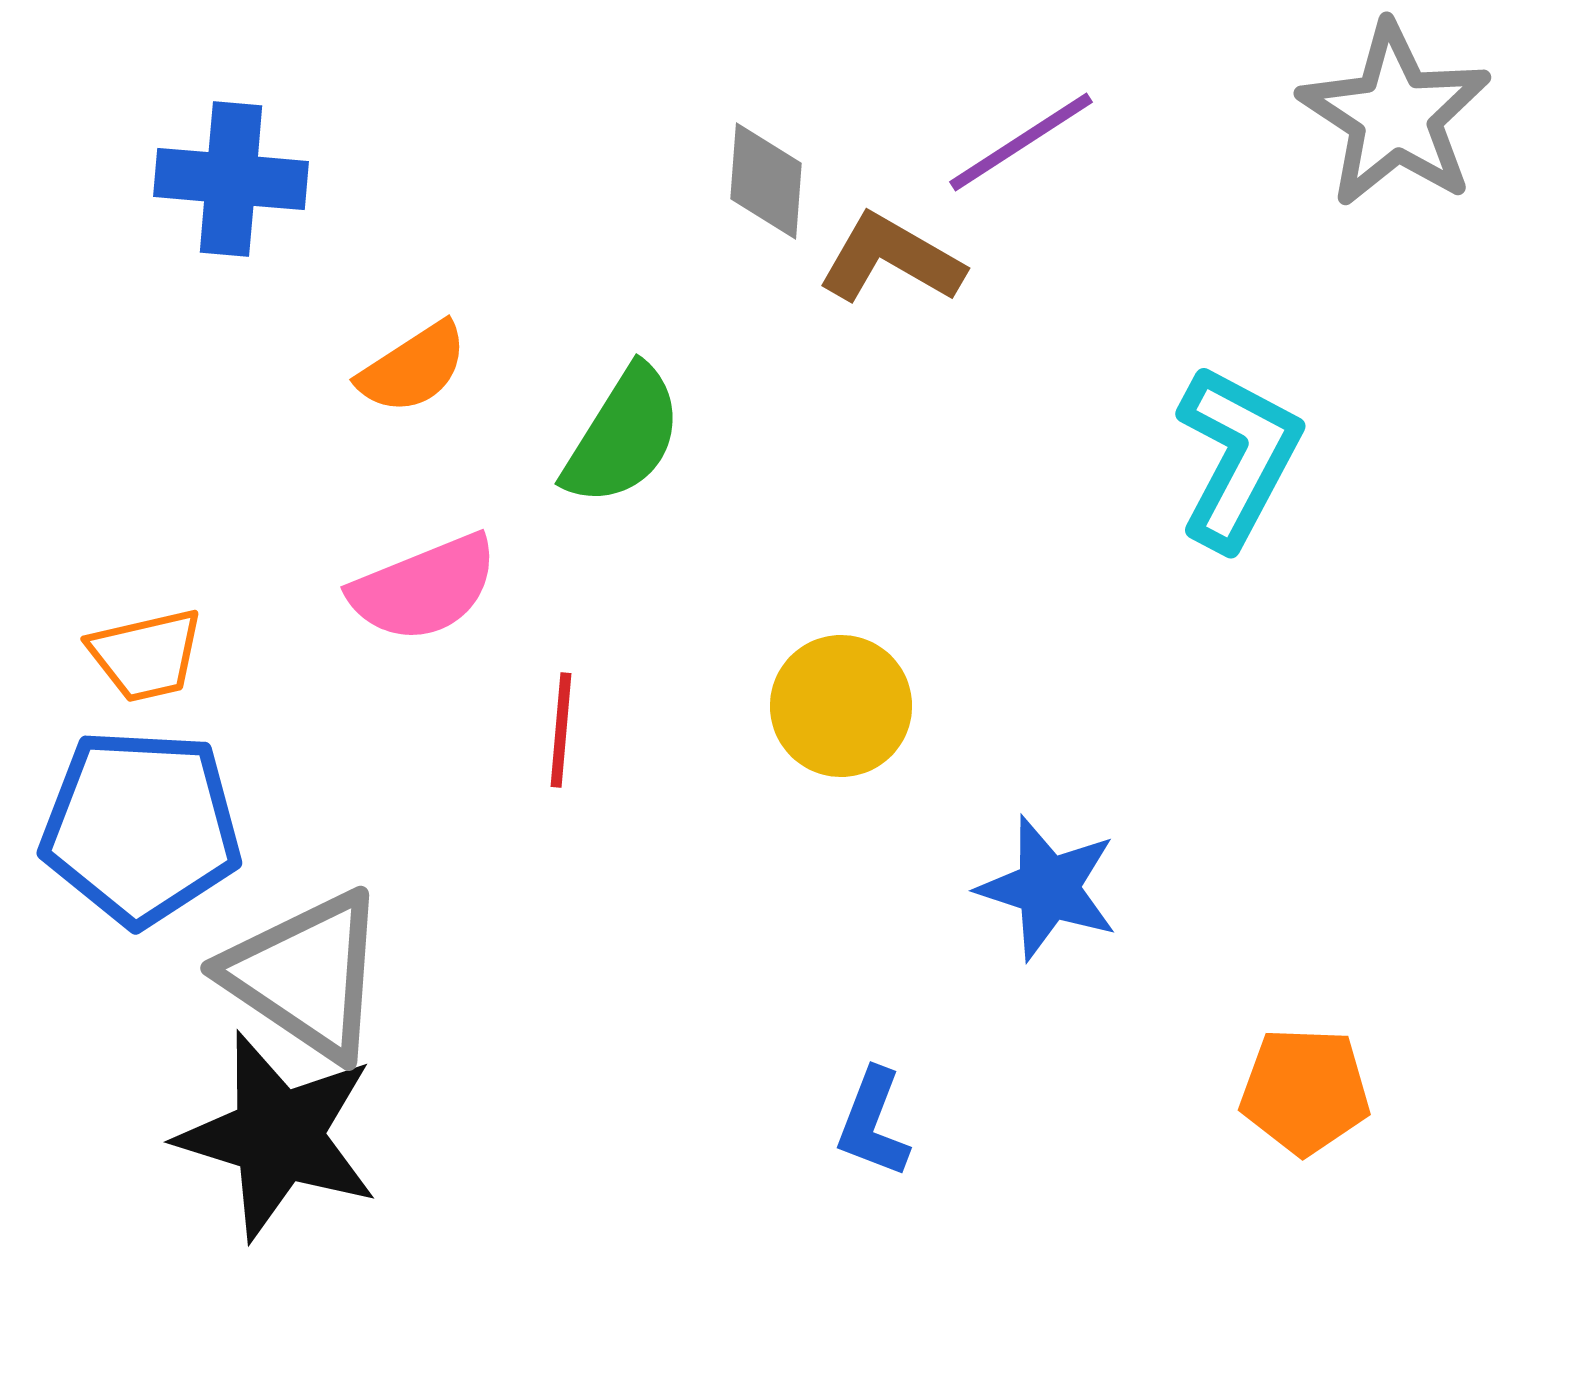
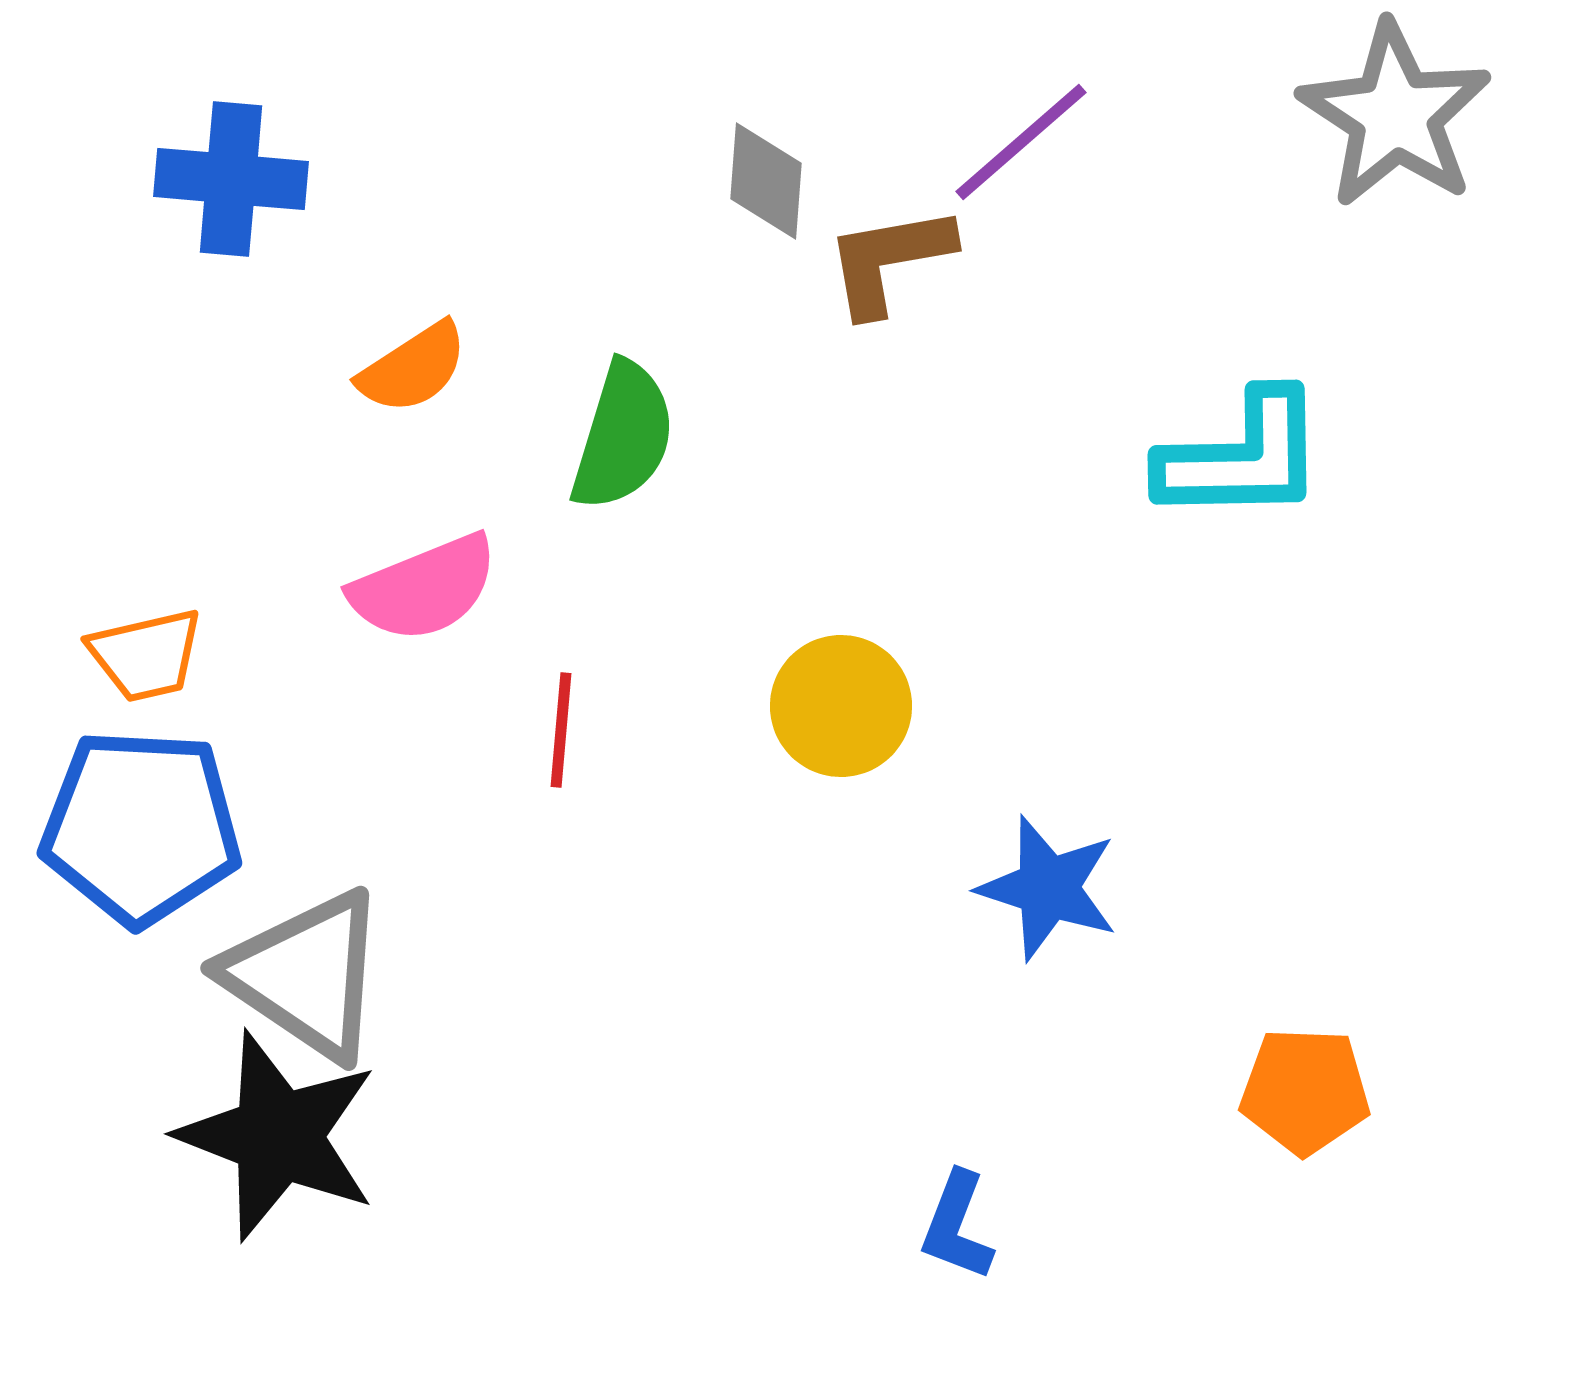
purple line: rotated 8 degrees counterclockwise
brown L-shape: moved 2 px left, 1 px down; rotated 40 degrees counterclockwise
green semicircle: rotated 15 degrees counterclockwise
cyan L-shape: moved 4 px right; rotated 61 degrees clockwise
blue L-shape: moved 84 px right, 103 px down
black star: rotated 4 degrees clockwise
